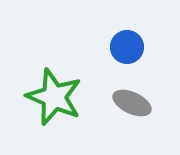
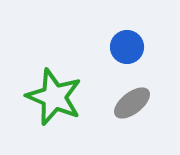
gray ellipse: rotated 63 degrees counterclockwise
